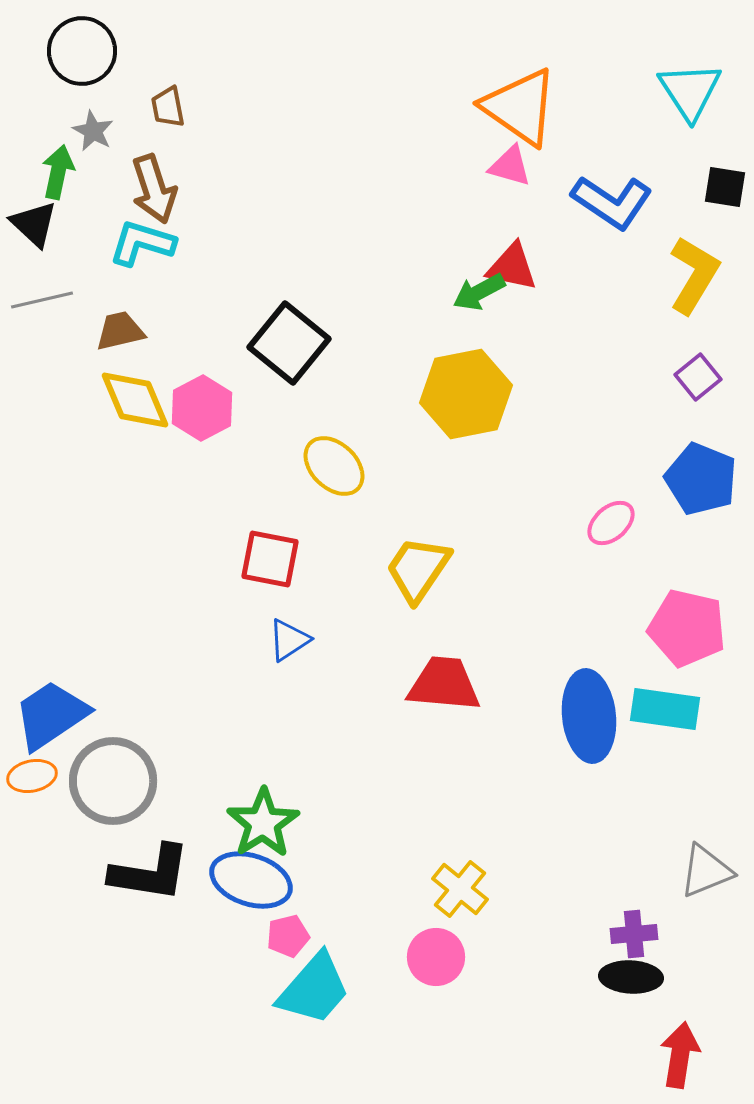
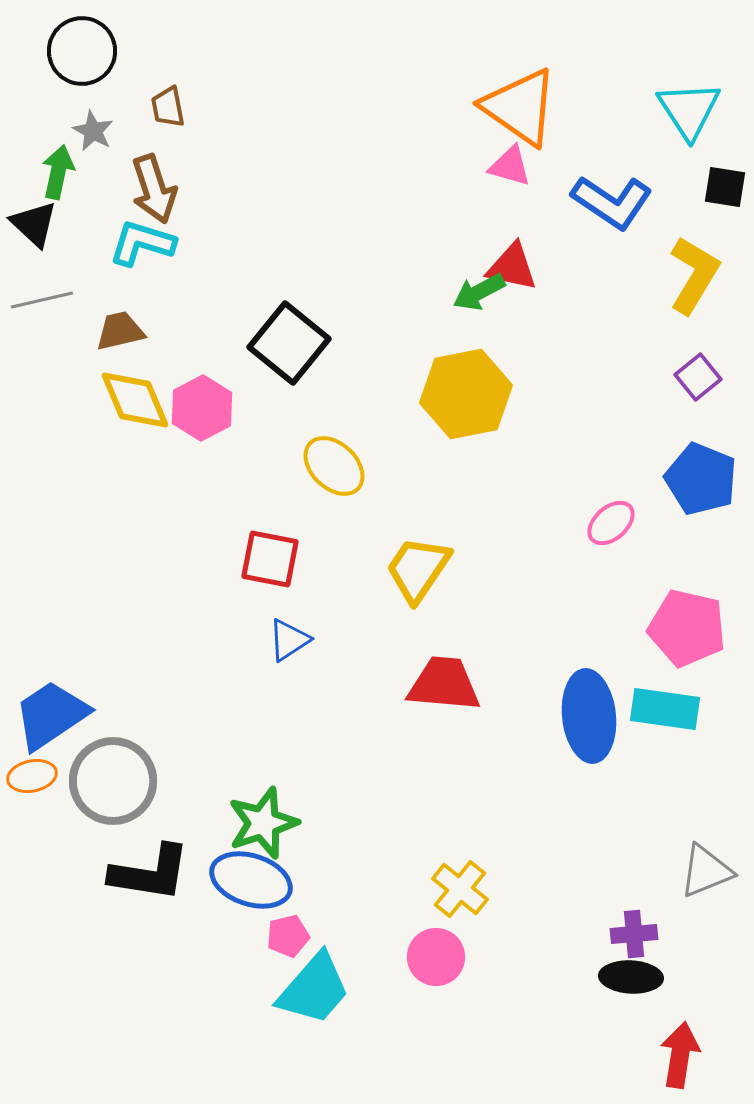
cyan triangle at (690, 91): moved 1 px left, 19 px down
green star at (263, 823): rotated 14 degrees clockwise
